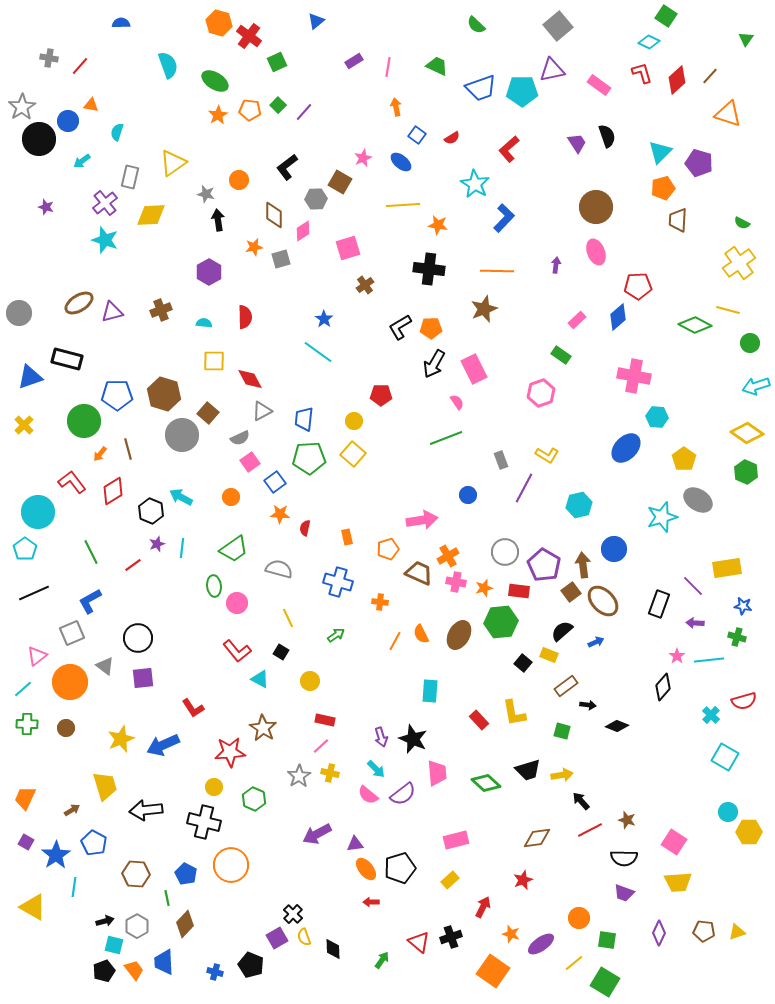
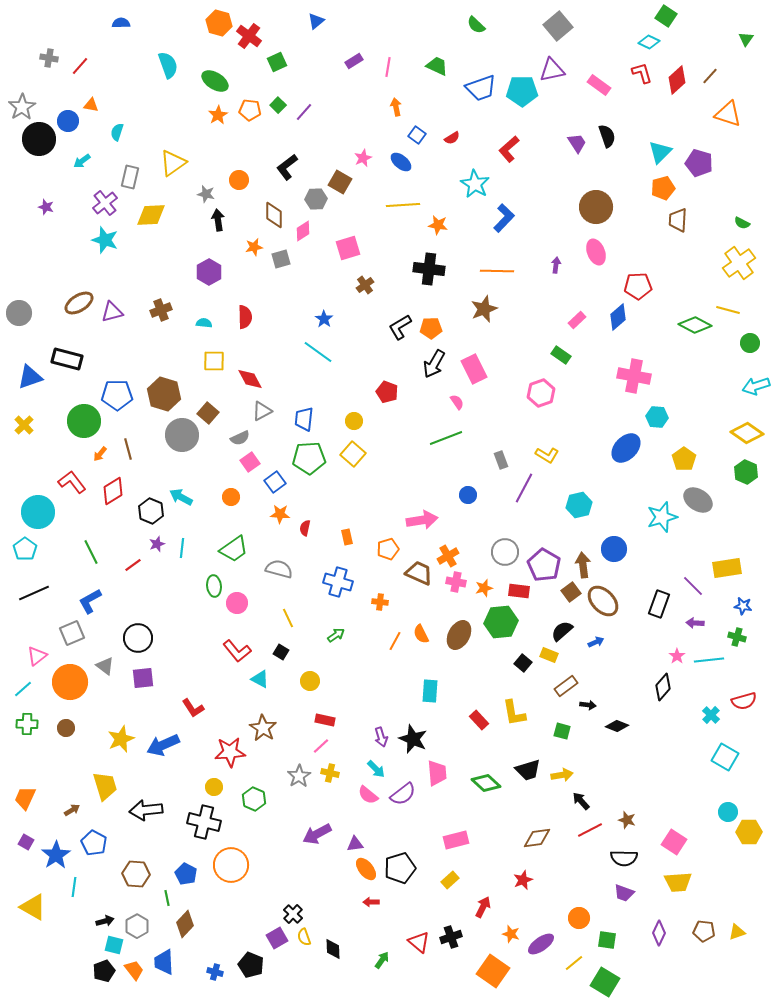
red pentagon at (381, 395): moved 6 px right, 3 px up; rotated 20 degrees clockwise
